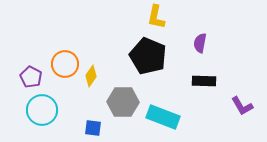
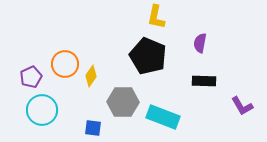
purple pentagon: rotated 20 degrees clockwise
